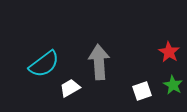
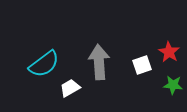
green star: rotated 24 degrees counterclockwise
white square: moved 26 px up
